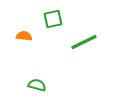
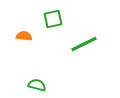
green line: moved 2 px down
